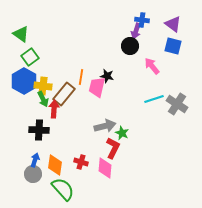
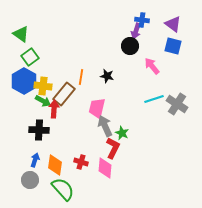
pink trapezoid: moved 21 px down
green arrow: moved 2 px down; rotated 35 degrees counterclockwise
gray arrow: rotated 100 degrees counterclockwise
gray circle: moved 3 px left, 6 px down
